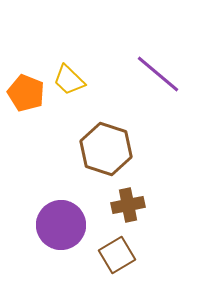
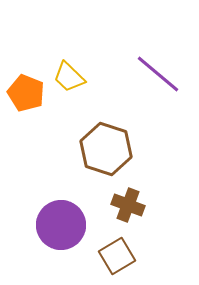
yellow trapezoid: moved 3 px up
brown cross: rotated 32 degrees clockwise
brown square: moved 1 px down
